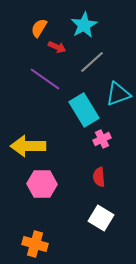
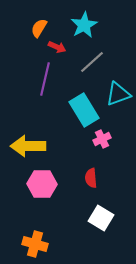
purple line: rotated 68 degrees clockwise
red semicircle: moved 8 px left, 1 px down
